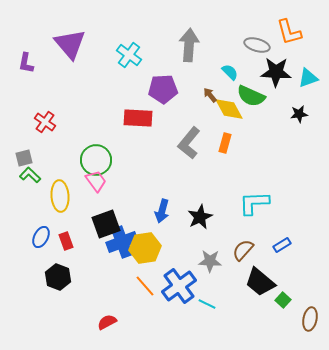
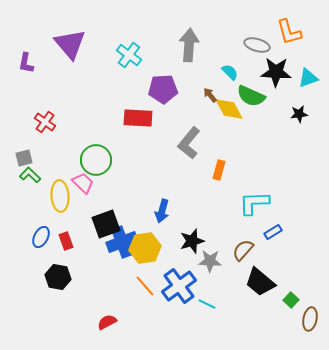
orange rectangle at (225, 143): moved 6 px left, 27 px down
pink trapezoid at (96, 181): moved 13 px left, 2 px down; rotated 10 degrees counterclockwise
black star at (200, 217): moved 8 px left, 24 px down; rotated 10 degrees clockwise
blue rectangle at (282, 245): moved 9 px left, 13 px up
black hexagon at (58, 277): rotated 10 degrees counterclockwise
green square at (283, 300): moved 8 px right
